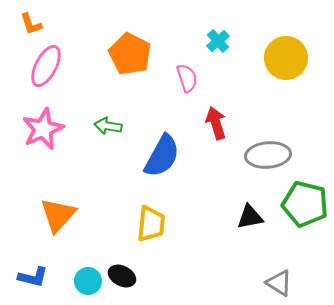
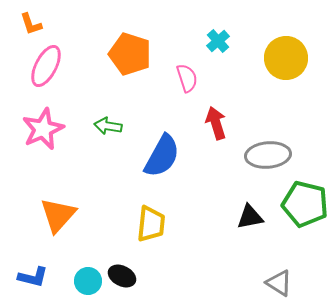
orange pentagon: rotated 9 degrees counterclockwise
